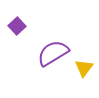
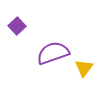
purple semicircle: rotated 12 degrees clockwise
